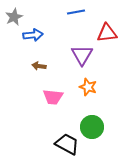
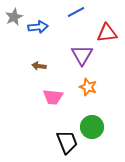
blue line: rotated 18 degrees counterclockwise
blue arrow: moved 5 px right, 8 px up
black trapezoid: moved 2 px up; rotated 40 degrees clockwise
